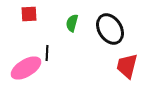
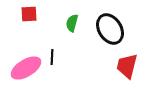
black line: moved 5 px right, 4 px down
